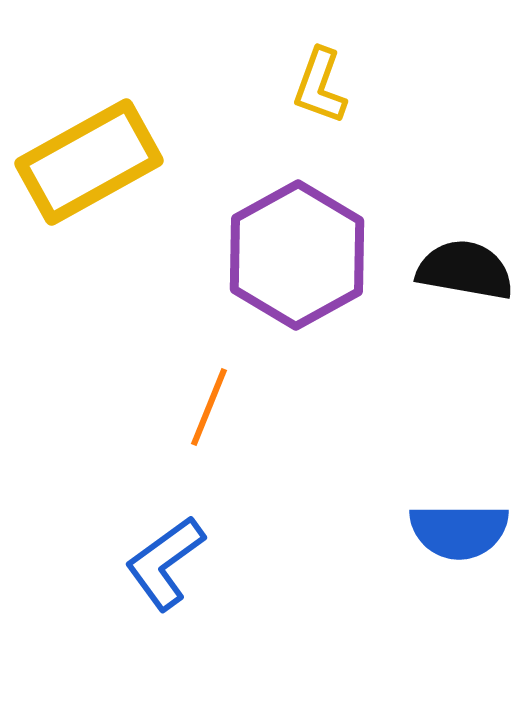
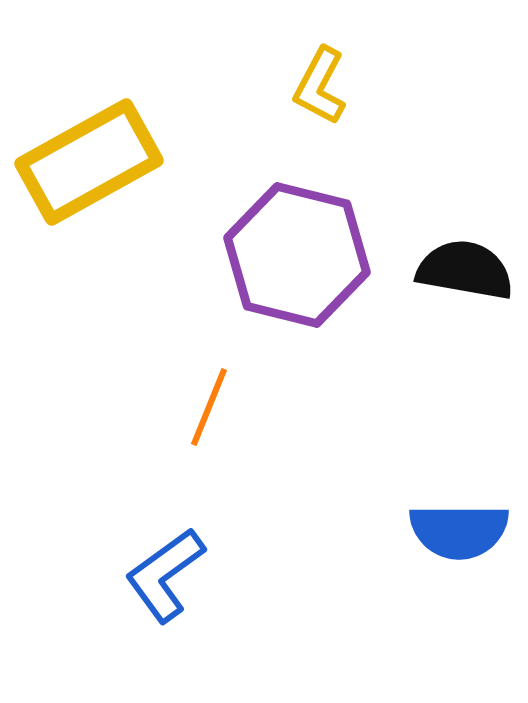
yellow L-shape: rotated 8 degrees clockwise
purple hexagon: rotated 17 degrees counterclockwise
blue L-shape: moved 12 px down
